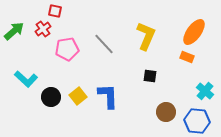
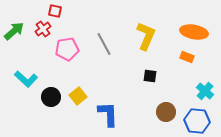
orange ellipse: rotated 64 degrees clockwise
gray line: rotated 15 degrees clockwise
blue L-shape: moved 18 px down
